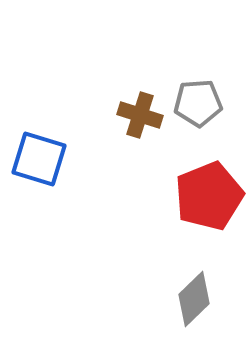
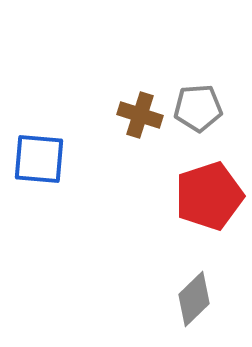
gray pentagon: moved 5 px down
blue square: rotated 12 degrees counterclockwise
red pentagon: rotated 4 degrees clockwise
